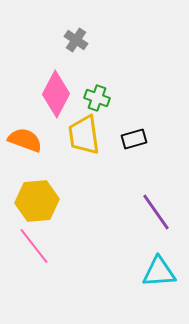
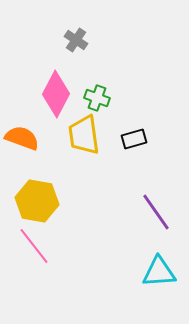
orange semicircle: moved 3 px left, 2 px up
yellow hexagon: rotated 15 degrees clockwise
